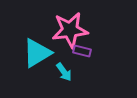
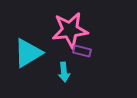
cyan triangle: moved 9 px left
cyan arrow: rotated 30 degrees clockwise
